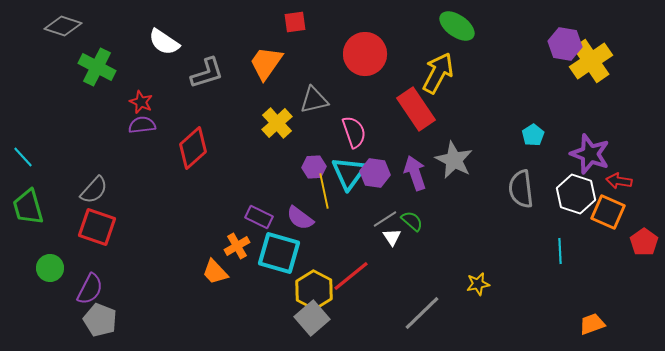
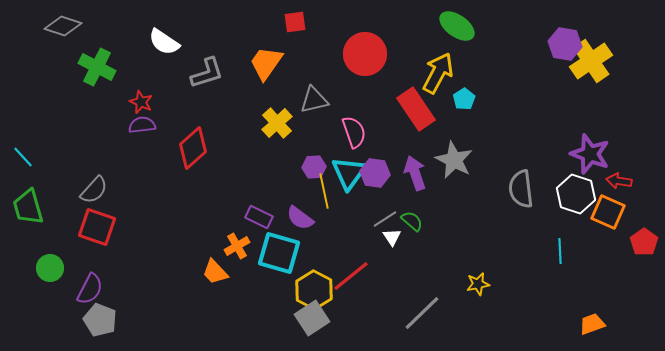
cyan pentagon at (533, 135): moved 69 px left, 36 px up
gray square at (312, 318): rotated 8 degrees clockwise
